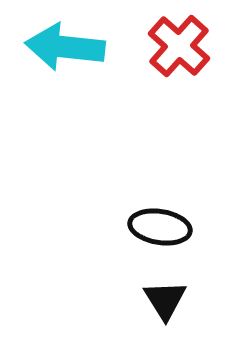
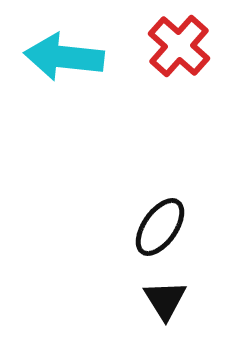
cyan arrow: moved 1 px left, 10 px down
black ellipse: rotated 64 degrees counterclockwise
